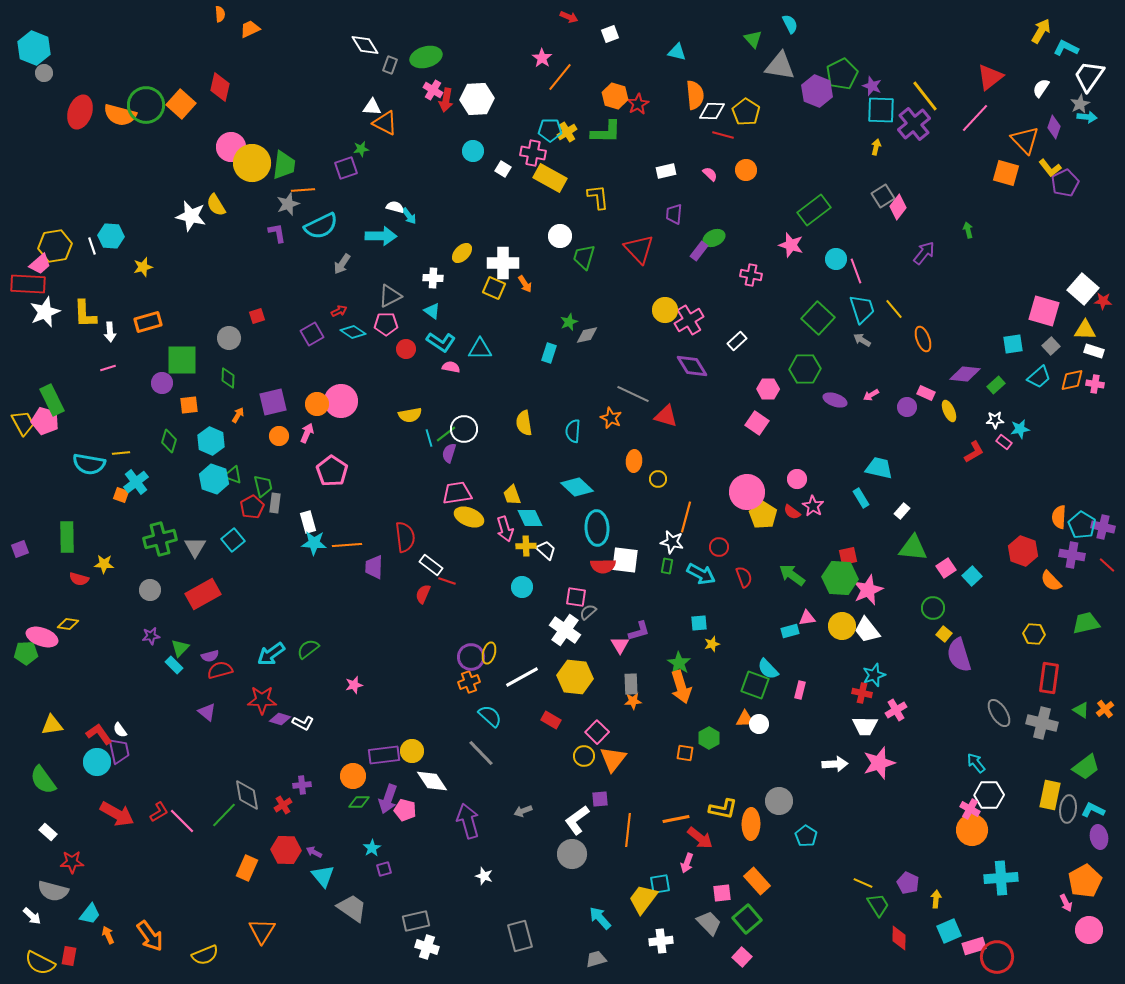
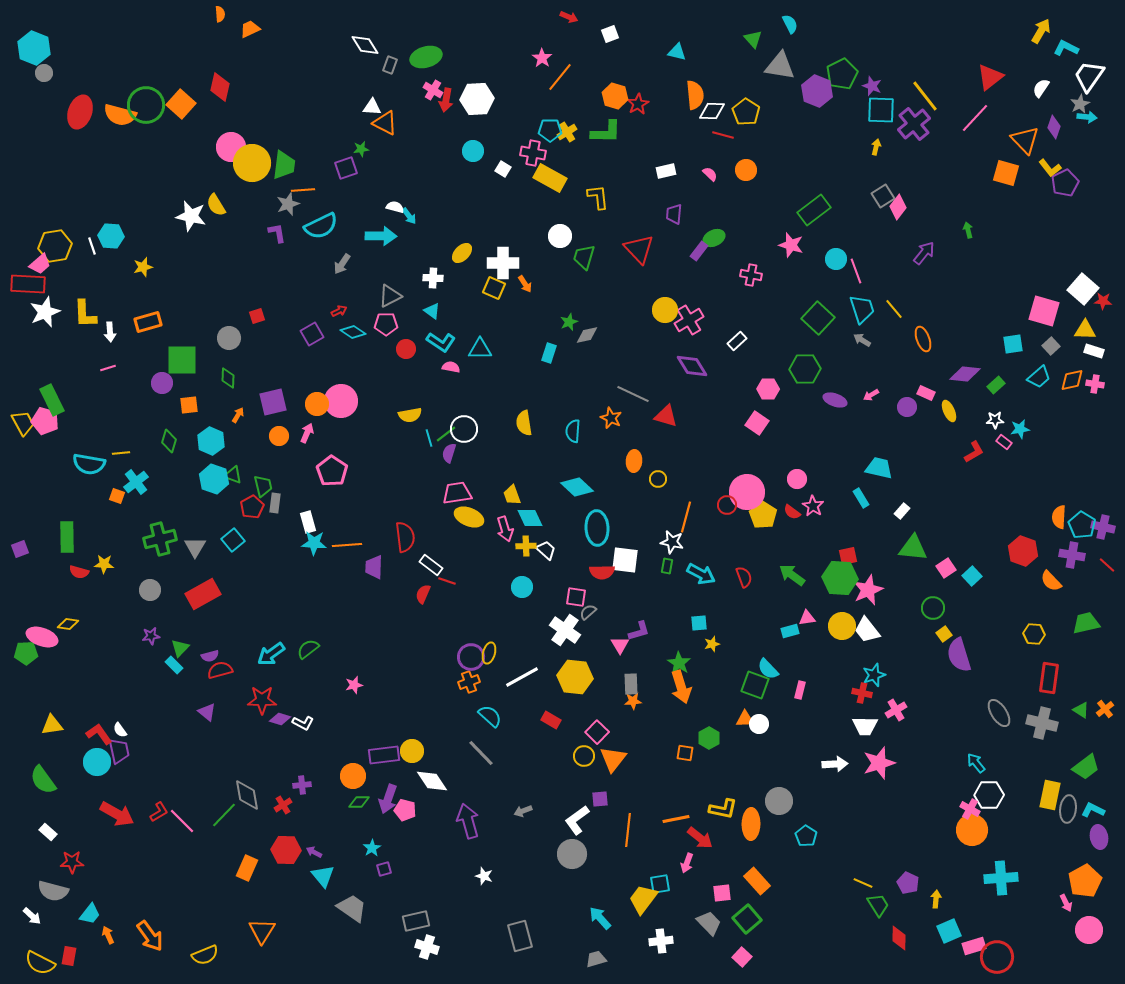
orange square at (121, 495): moved 4 px left, 1 px down
red circle at (719, 547): moved 8 px right, 42 px up
red semicircle at (603, 566): moved 1 px left, 6 px down
red semicircle at (79, 579): moved 7 px up
yellow square at (944, 634): rotated 14 degrees clockwise
